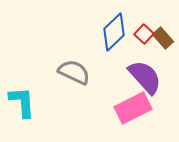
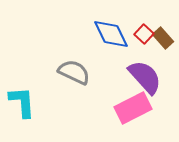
blue diamond: moved 3 px left, 2 px down; rotated 72 degrees counterclockwise
